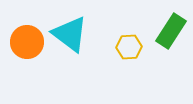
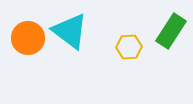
cyan triangle: moved 3 px up
orange circle: moved 1 px right, 4 px up
